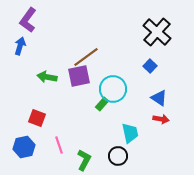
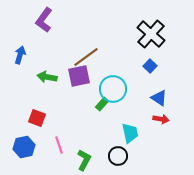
purple L-shape: moved 16 px right
black cross: moved 6 px left, 2 px down
blue arrow: moved 9 px down
